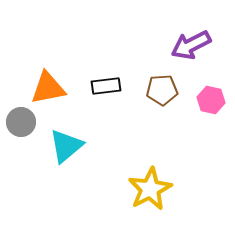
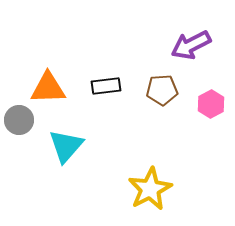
orange triangle: rotated 9 degrees clockwise
pink hexagon: moved 4 px down; rotated 20 degrees clockwise
gray circle: moved 2 px left, 2 px up
cyan triangle: rotated 9 degrees counterclockwise
